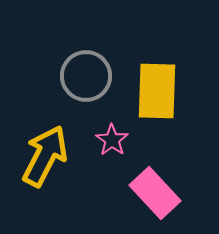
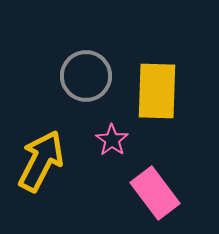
yellow arrow: moved 4 px left, 5 px down
pink rectangle: rotated 6 degrees clockwise
